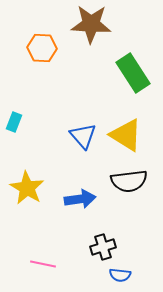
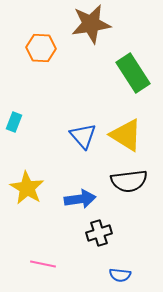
brown star: rotated 12 degrees counterclockwise
orange hexagon: moved 1 px left
black cross: moved 4 px left, 14 px up
